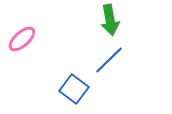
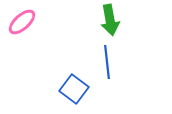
pink ellipse: moved 17 px up
blue line: moved 2 px left, 2 px down; rotated 52 degrees counterclockwise
